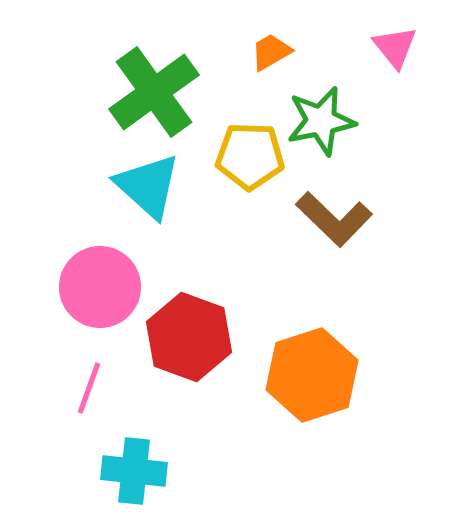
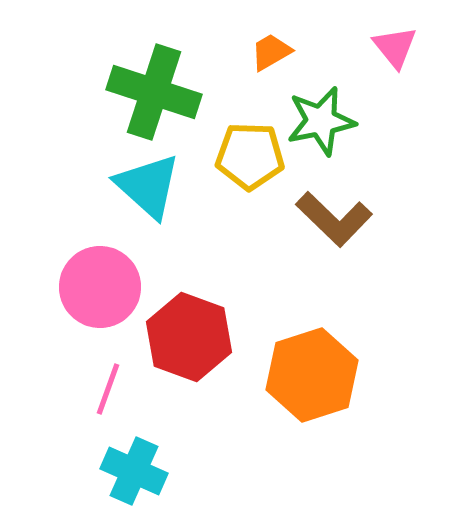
green cross: rotated 36 degrees counterclockwise
pink line: moved 19 px right, 1 px down
cyan cross: rotated 18 degrees clockwise
